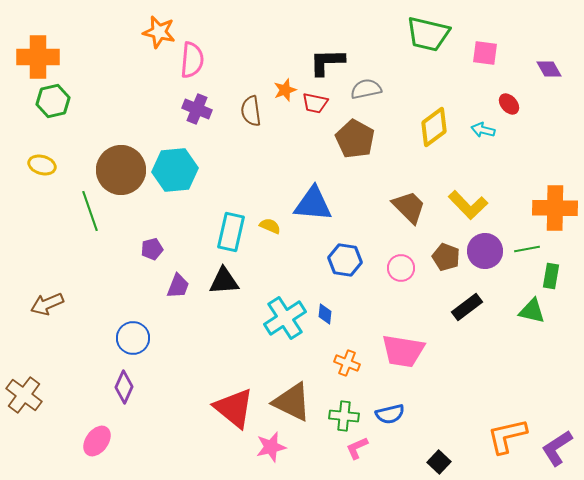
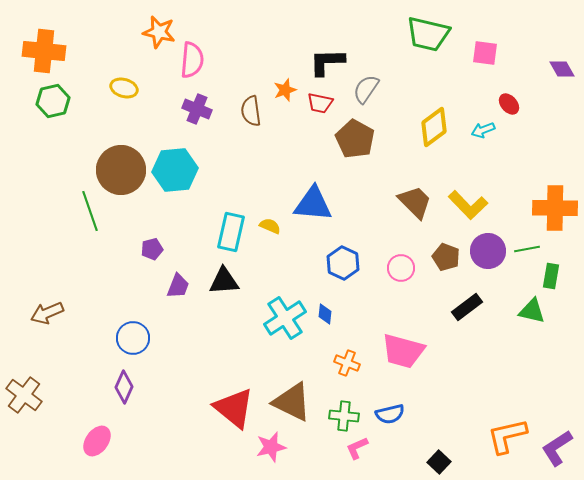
orange cross at (38, 57): moved 6 px right, 6 px up; rotated 6 degrees clockwise
purple diamond at (549, 69): moved 13 px right
gray semicircle at (366, 89): rotated 44 degrees counterclockwise
red trapezoid at (315, 103): moved 5 px right
cyan arrow at (483, 130): rotated 35 degrees counterclockwise
yellow ellipse at (42, 165): moved 82 px right, 77 px up
brown trapezoid at (409, 207): moved 6 px right, 5 px up
purple circle at (485, 251): moved 3 px right
blue hexagon at (345, 260): moved 2 px left, 3 px down; rotated 16 degrees clockwise
brown arrow at (47, 304): moved 9 px down
pink trapezoid at (403, 351): rotated 6 degrees clockwise
